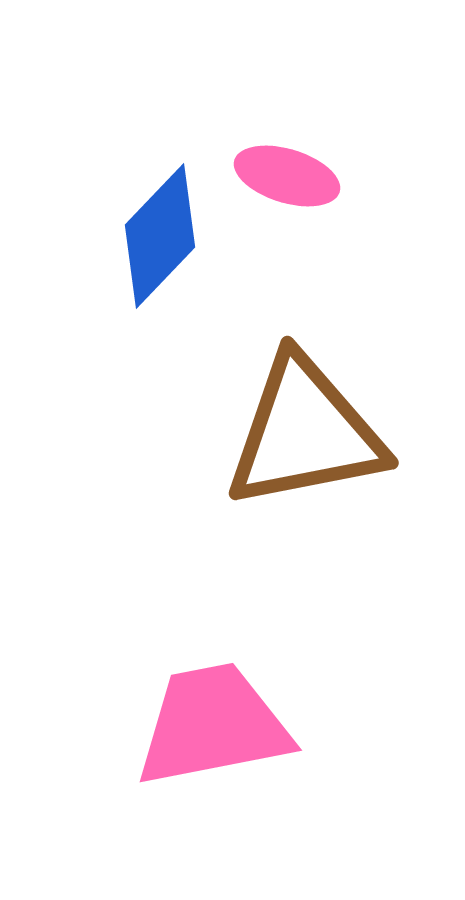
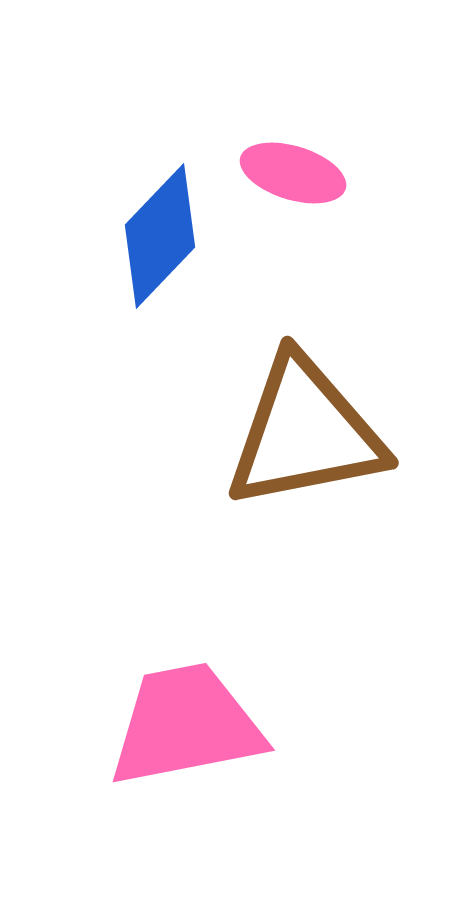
pink ellipse: moved 6 px right, 3 px up
pink trapezoid: moved 27 px left
